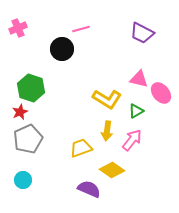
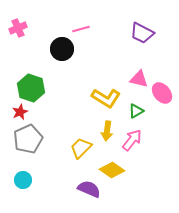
pink ellipse: moved 1 px right
yellow L-shape: moved 1 px left, 1 px up
yellow trapezoid: rotated 25 degrees counterclockwise
